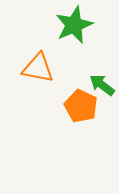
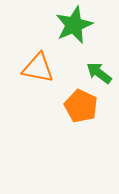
green arrow: moved 3 px left, 12 px up
